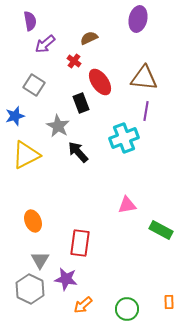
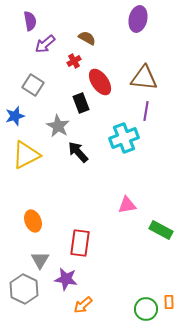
brown semicircle: moved 2 px left; rotated 54 degrees clockwise
red cross: rotated 24 degrees clockwise
gray square: moved 1 px left
gray hexagon: moved 6 px left
green circle: moved 19 px right
